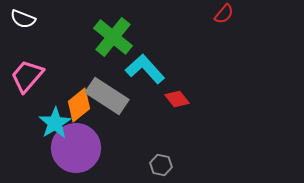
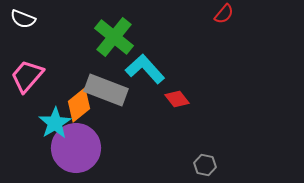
green cross: moved 1 px right
gray rectangle: moved 1 px left, 6 px up; rotated 12 degrees counterclockwise
gray hexagon: moved 44 px right
